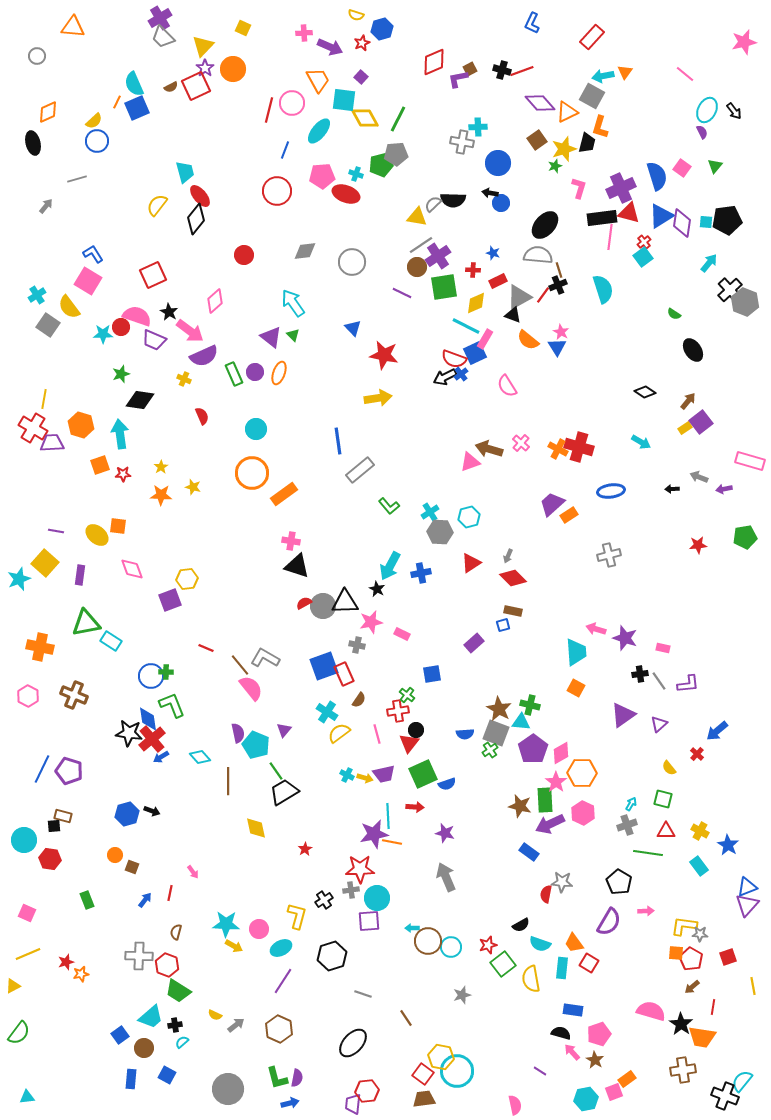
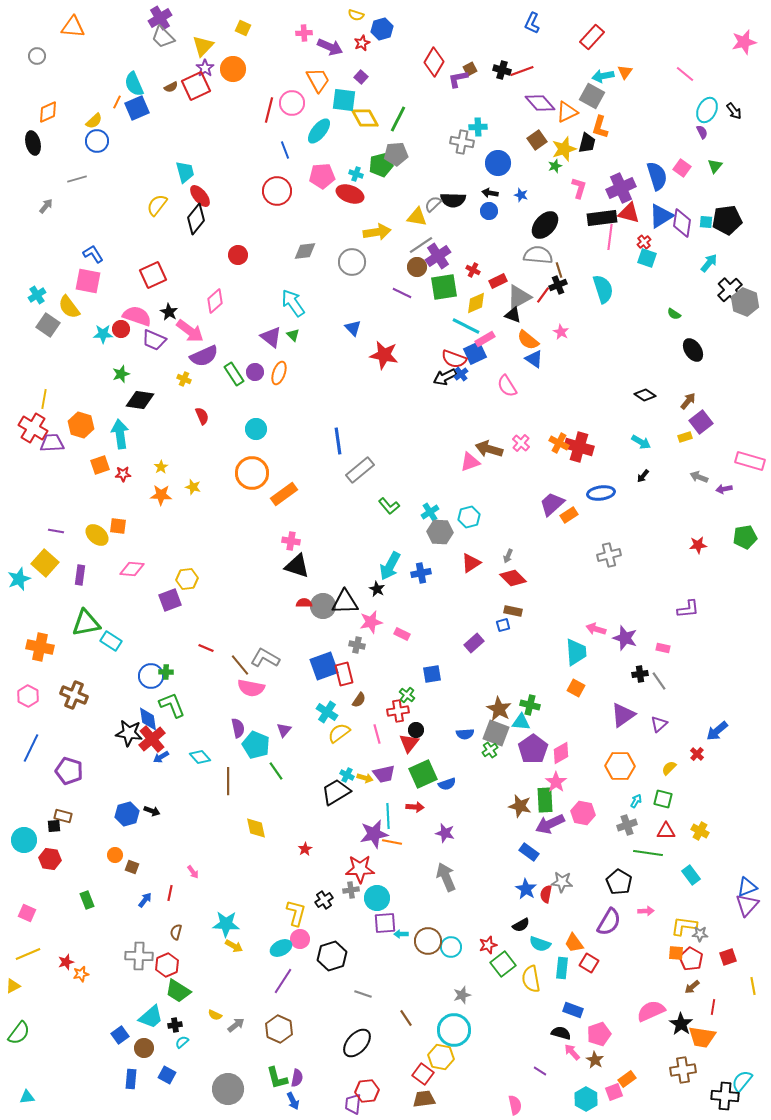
red diamond at (434, 62): rotated 36 degrees counterclockwise
blue line at (285, 150): rotated 42 degrees counterclockwise
red ellipse at (346, 194): moved 4 px right
blue circle at (501, 203): moved 12 px left, 8 px down
blue star at (493, 253): moved 28 px right, 58 px up
red circle at (244, 255): moved 6 px left
cyan square at (643, 257): moved 4 px right, 1 px down; rotated 36 degrees counterclockwise
red cross at (473, 270): rotated 24 degrees clockwise
pink square at (88, 281): rotated 20 degrees counterclockwise
red circle at (121, 327): moved 2 px down
pink rectangle at (485, 339): rotated 30 degrees clockwise
blue triangle at (557, 347): moved 23 px left, 12 px down; rotated 24 degrees counterclockwise
green rectangle at (234, 374): rotated 10 degrees counterclockwise
black diamond at (645, 392): moved 3 px down
yellow arrow at (378, 398): moved 1 px left, 166 px up
yellow rectangle at (685, 428): moved 9 px down; rotated 16 degrees clockwise
orange cross at (558, 449): moved 1 px right, 6 px up
black arrow at (672, 489): moved 29 px left, 13 px up; rotated 48 degrees counterclockwise
blue ellipse at (611, 491): moved 10 px left, 2 px down
pink diamond at (132, 569): rotated 65 degrees counterclockwise
red semicircle at (304, 603): rotated 28 degrees clockwise
red rectangle at (344, 674): rotated 10 degrees clockwise
purple L-shape at (688, 684): moved 75 px up
pink semicircle at (251, 688): rotated 140 degrees clockwise
purple semicircle at (238, 733): moved 5 px up
yellow semicircle at (669, 768): rotated 84 degrees clockwise
blue line at (42, 769): moved 11 px left, 21 px up
orange hexagon at (582, 773): moved 38 px right, 7 px up
black trapezoid at (284, 792): moved 52 px right
cyan arrow at (631, 804): moved 5 px right, 3 px up
pink hexagon at (583, 813): rotated 15 degrees counterclockwise
blue star at (728, 845): moved 202 px left, 44 px down
cyan rectangle at (699, 866): moved 8 px left, 9 px down
yellow L-shape at (297, 916): moved 1 px left, 3 px up
purple square at (369, 921): moved 16 px right, 2 px down
cyan arrow at (412, 928): moved 11 px left, 6 px down
pink circle at (259, 929): moved 41 px right, 10 px down
red hexagon at (167, 965): rotated 15 degrees clockwise
blue rectangle at (573, 1010): rotated 12 degrees clockwise
pink semicircle at (651, 1011): rotated 40 degrees counterclockwise
black ellipse at (353, 1043): moved 4 px right
cyan circle at (457, 1071): moved 3 px left, 41 px up
black cross at (725, 1096): rotated 16 degrees counterclockwise
cyan hexagon at (586, 1099): rotated 20 degrees counterclockwise
blue arrow at (290, 1103): moved 3 px right, 2 px up; rotated 78 degrees clockwise
